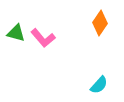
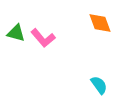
orange diamond: rotated 55 degrees counterclockwise
cyan semicircle: rotated 78 degrees counterclockwise
